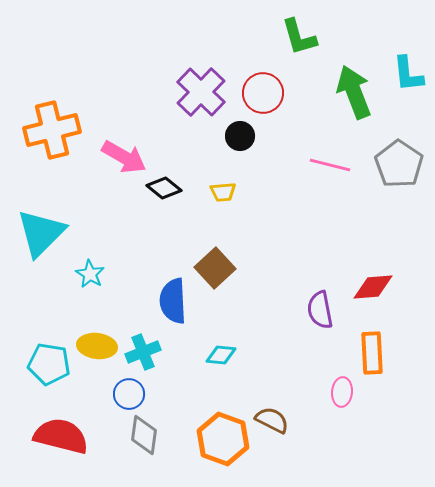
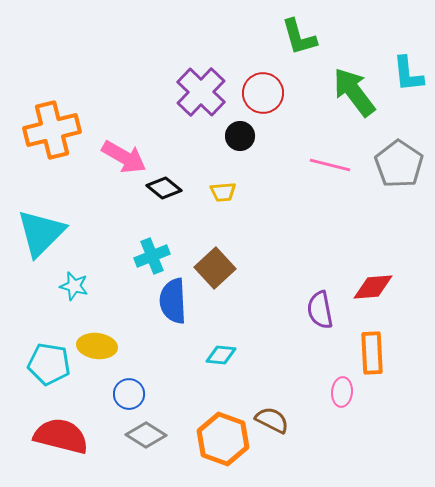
green arrow: rotated 16 degrees counterclockwise
cyan star: moved 16 px left, 12 px down; rotated 16 degrees counterclockwise
cyan cross: moved 9 px right, 96 px up
gray diamond: moved 2 px right; rotated 66 degrees counterclockwise
